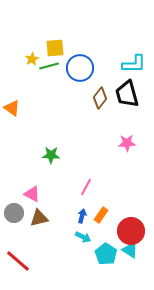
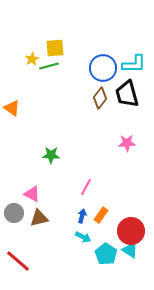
blue circle: moved 23 px right
